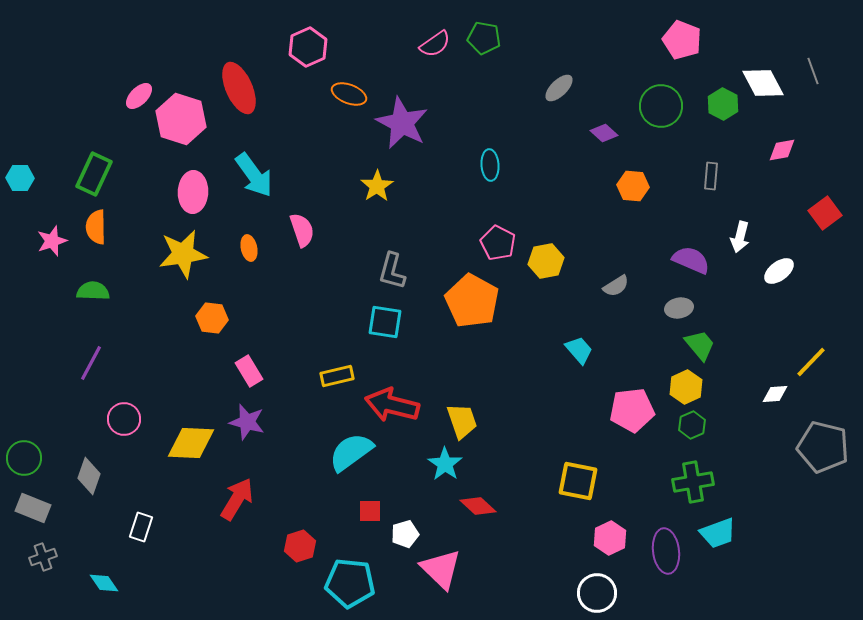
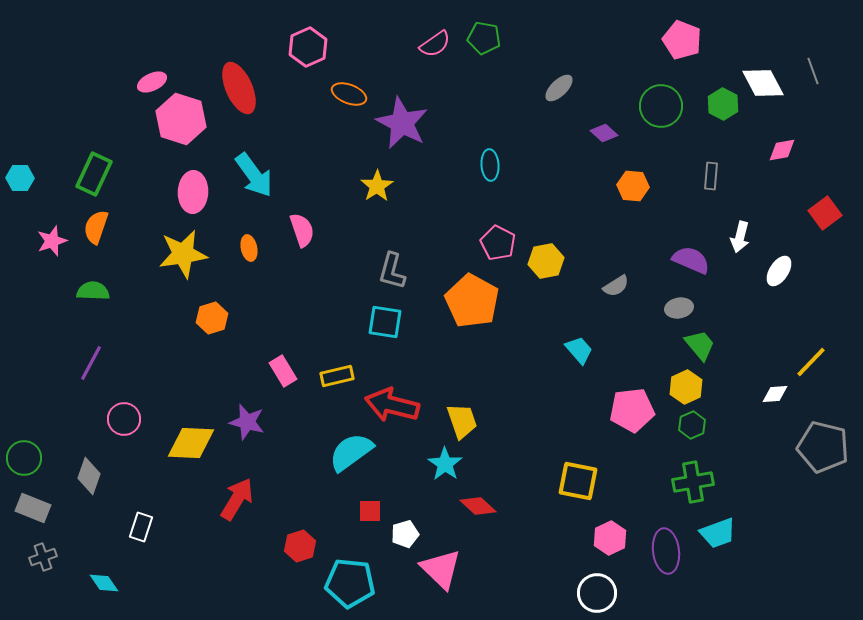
pink ellipse at (139, 96): moved 13 px right, 14 px up; rotated 20 degrees clockwise
orange semicircle at (96, 227): rotated 20 degrees clockwise
white ellipse at (779, 271): rotated 20 degrees counterclockwise
orange hexagon at (212, 318): rotated 24 degrees counterclockwise
pink rectangle at (249, 371): moved 34 px right
